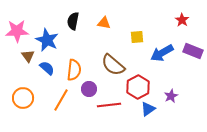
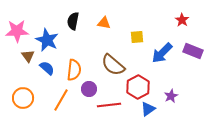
blue arrow: rotated 15 degrees counterclockwise
